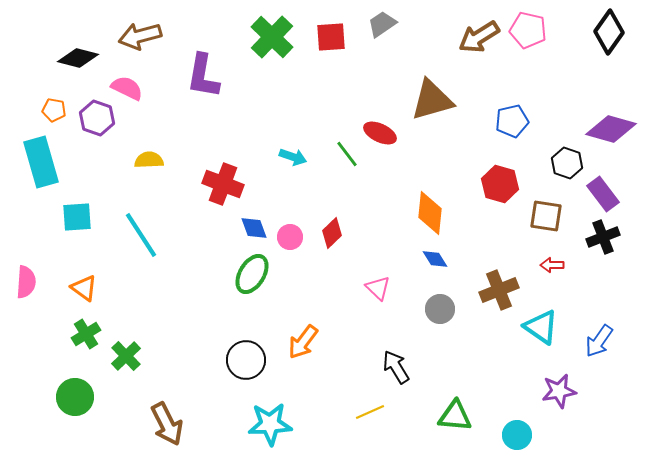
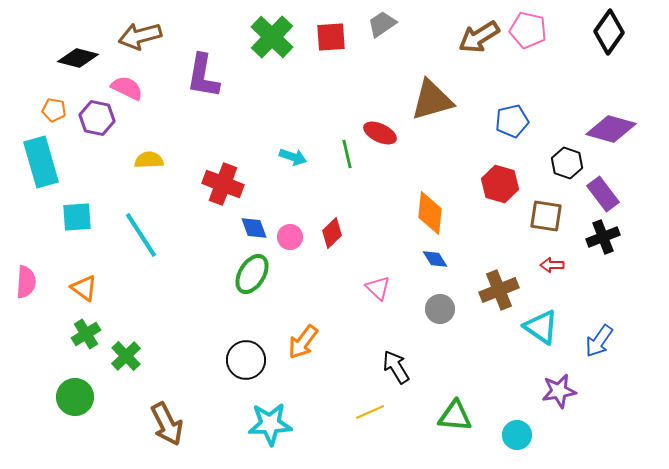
purple hexagon at (97, 118): rotated 8 degrees counterclockwise
green line at (347, 154): rotated 24 degrees clockwise
